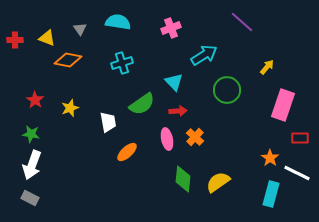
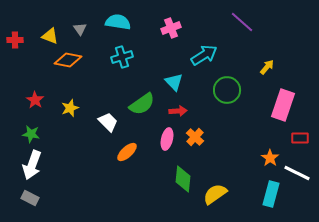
yellow triangle: moved 3 px right, 2 px up
cyan cross: moved 6 px up
white trapezoid: rotated 35 degrees counterclockwise
pink ellipse: rotated 25 degrees clockwise
yellow semicircle: moved 3 px left, 12 px down
